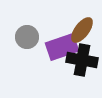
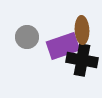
brown ellipse: rotated 40 degrees counterclockwise
purple rectangle: moved 1 px right, 1 px up
